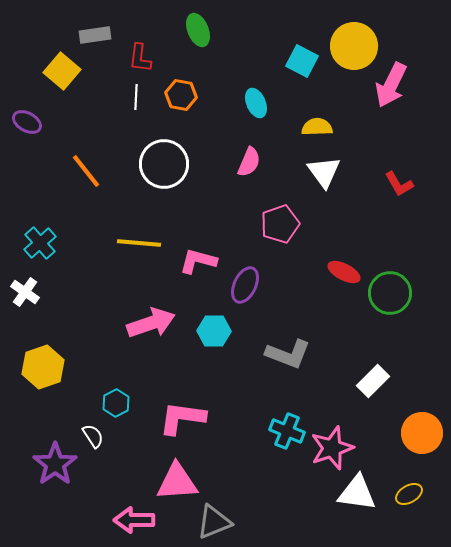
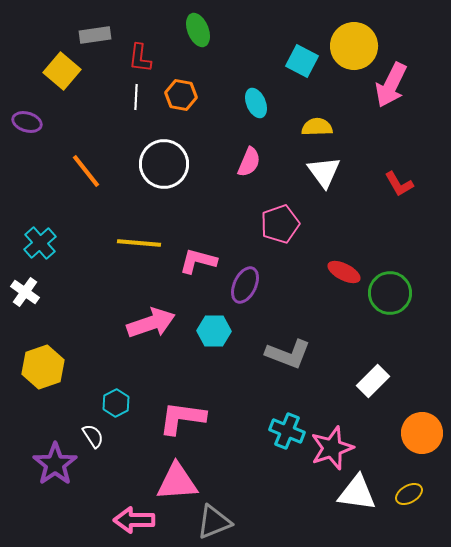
purple ellipse at (27, 122): rotated 12 degrees counterclockwise
